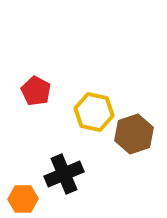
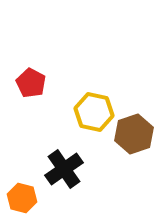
red pentagon: moved 5 px left, 8 px up
black cross: moved 5 px up; rotated 12 degrees counterclockwise
orange hexagon: moved 1 px left, 1 px up; rotated 16 degrees clockwise
